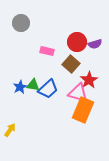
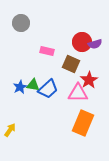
red circle: moved 5 px right
brown square: rotated 18 degrees counterclockwise
pink triangle: rotated 15 degrees counterclockwise
orange rectangle: moved 13 px down
